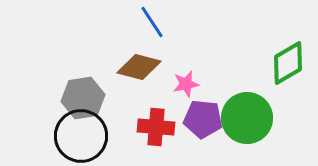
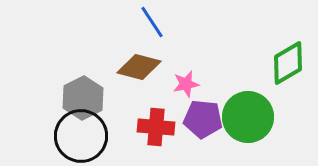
gray hexagon: rotated 18 degrees counterclockwise
green circle: moved 1 px right, 1 px up
